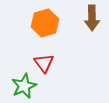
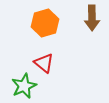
red triangle: rotated 15 degrees counterclockwise
